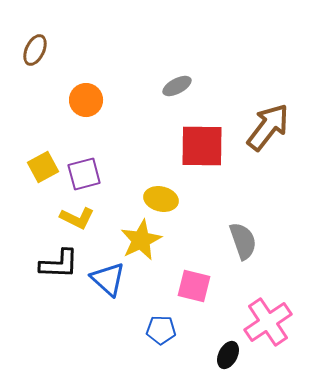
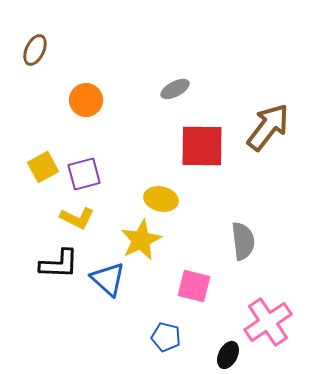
gray ellipse: moved 2 px left, 3 px down
gray semicircle: rotated 12 degrees clockwise
blue pentagon: moved 5 px right, 7 px down; rotated 12 degrees clockwise
